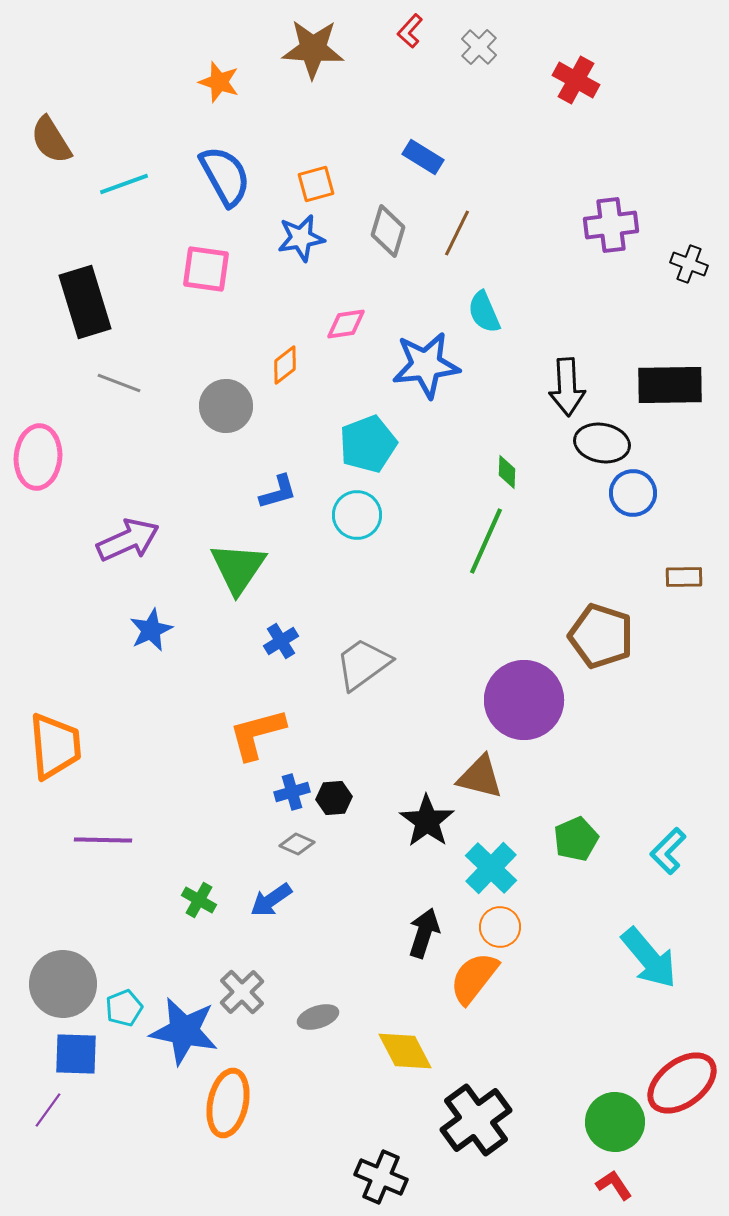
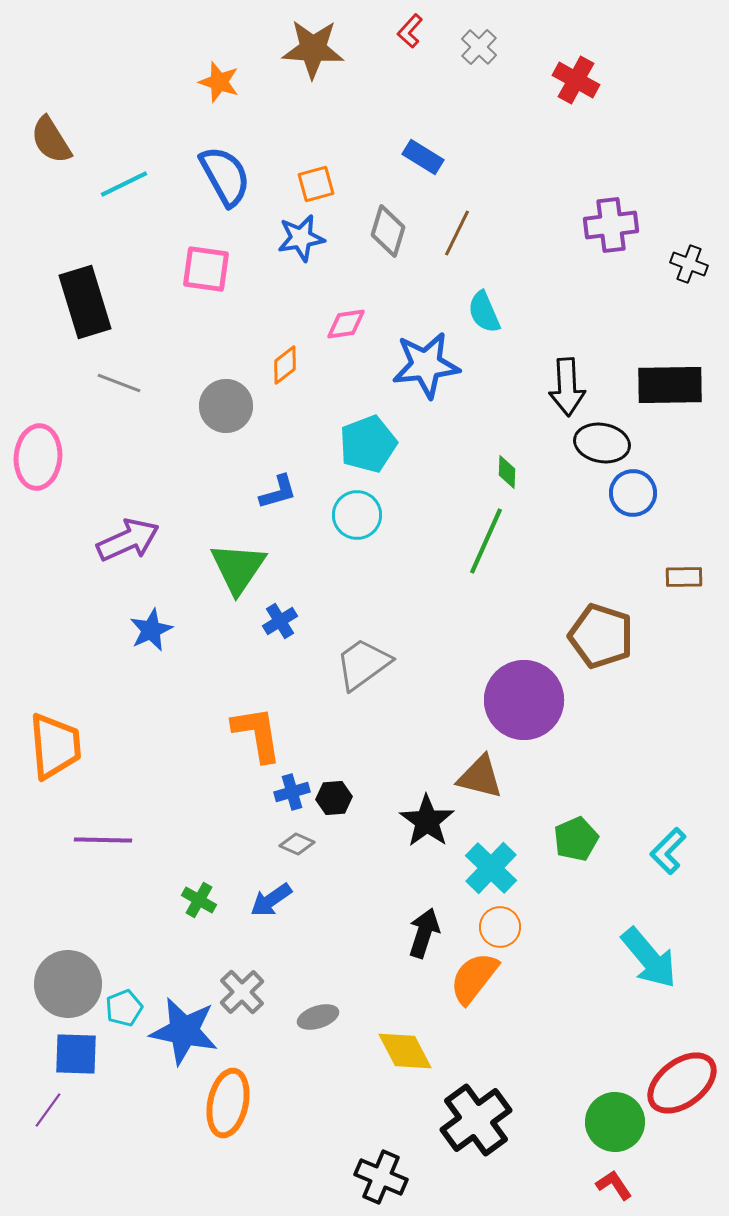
cyan line at (124, 184): rotated 6 degrees counterclockwise
blue cross at (281, 641): moved 1 px left, 20 px up
orange L-shape at (257, 734): rotated 96 degrees clockwise
gray circle at (63, 984): moved 5 px right
